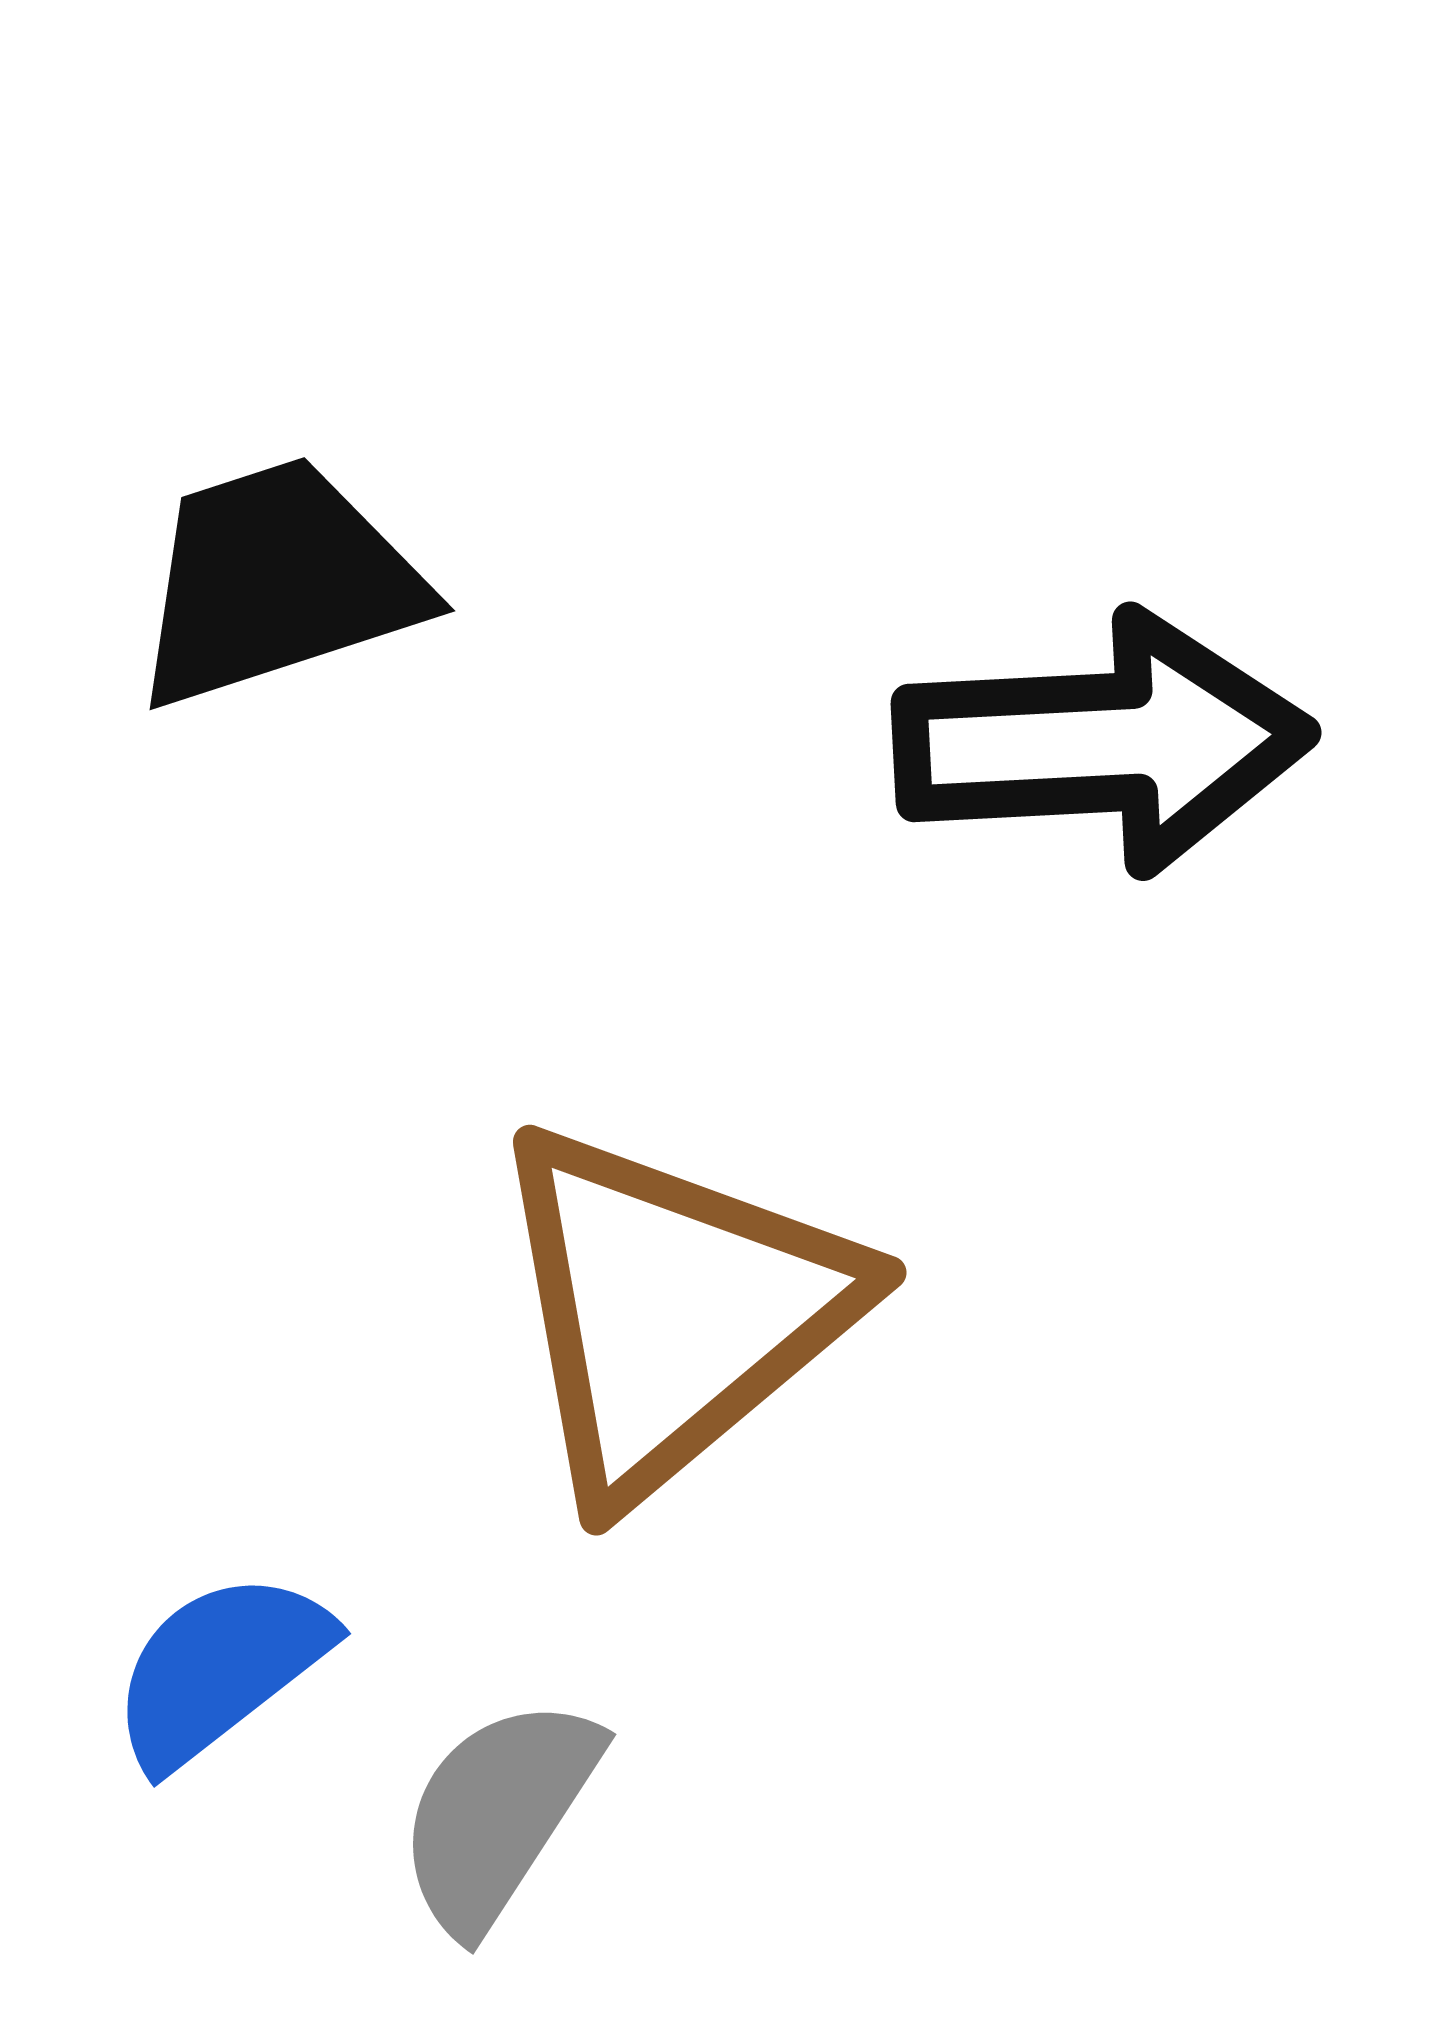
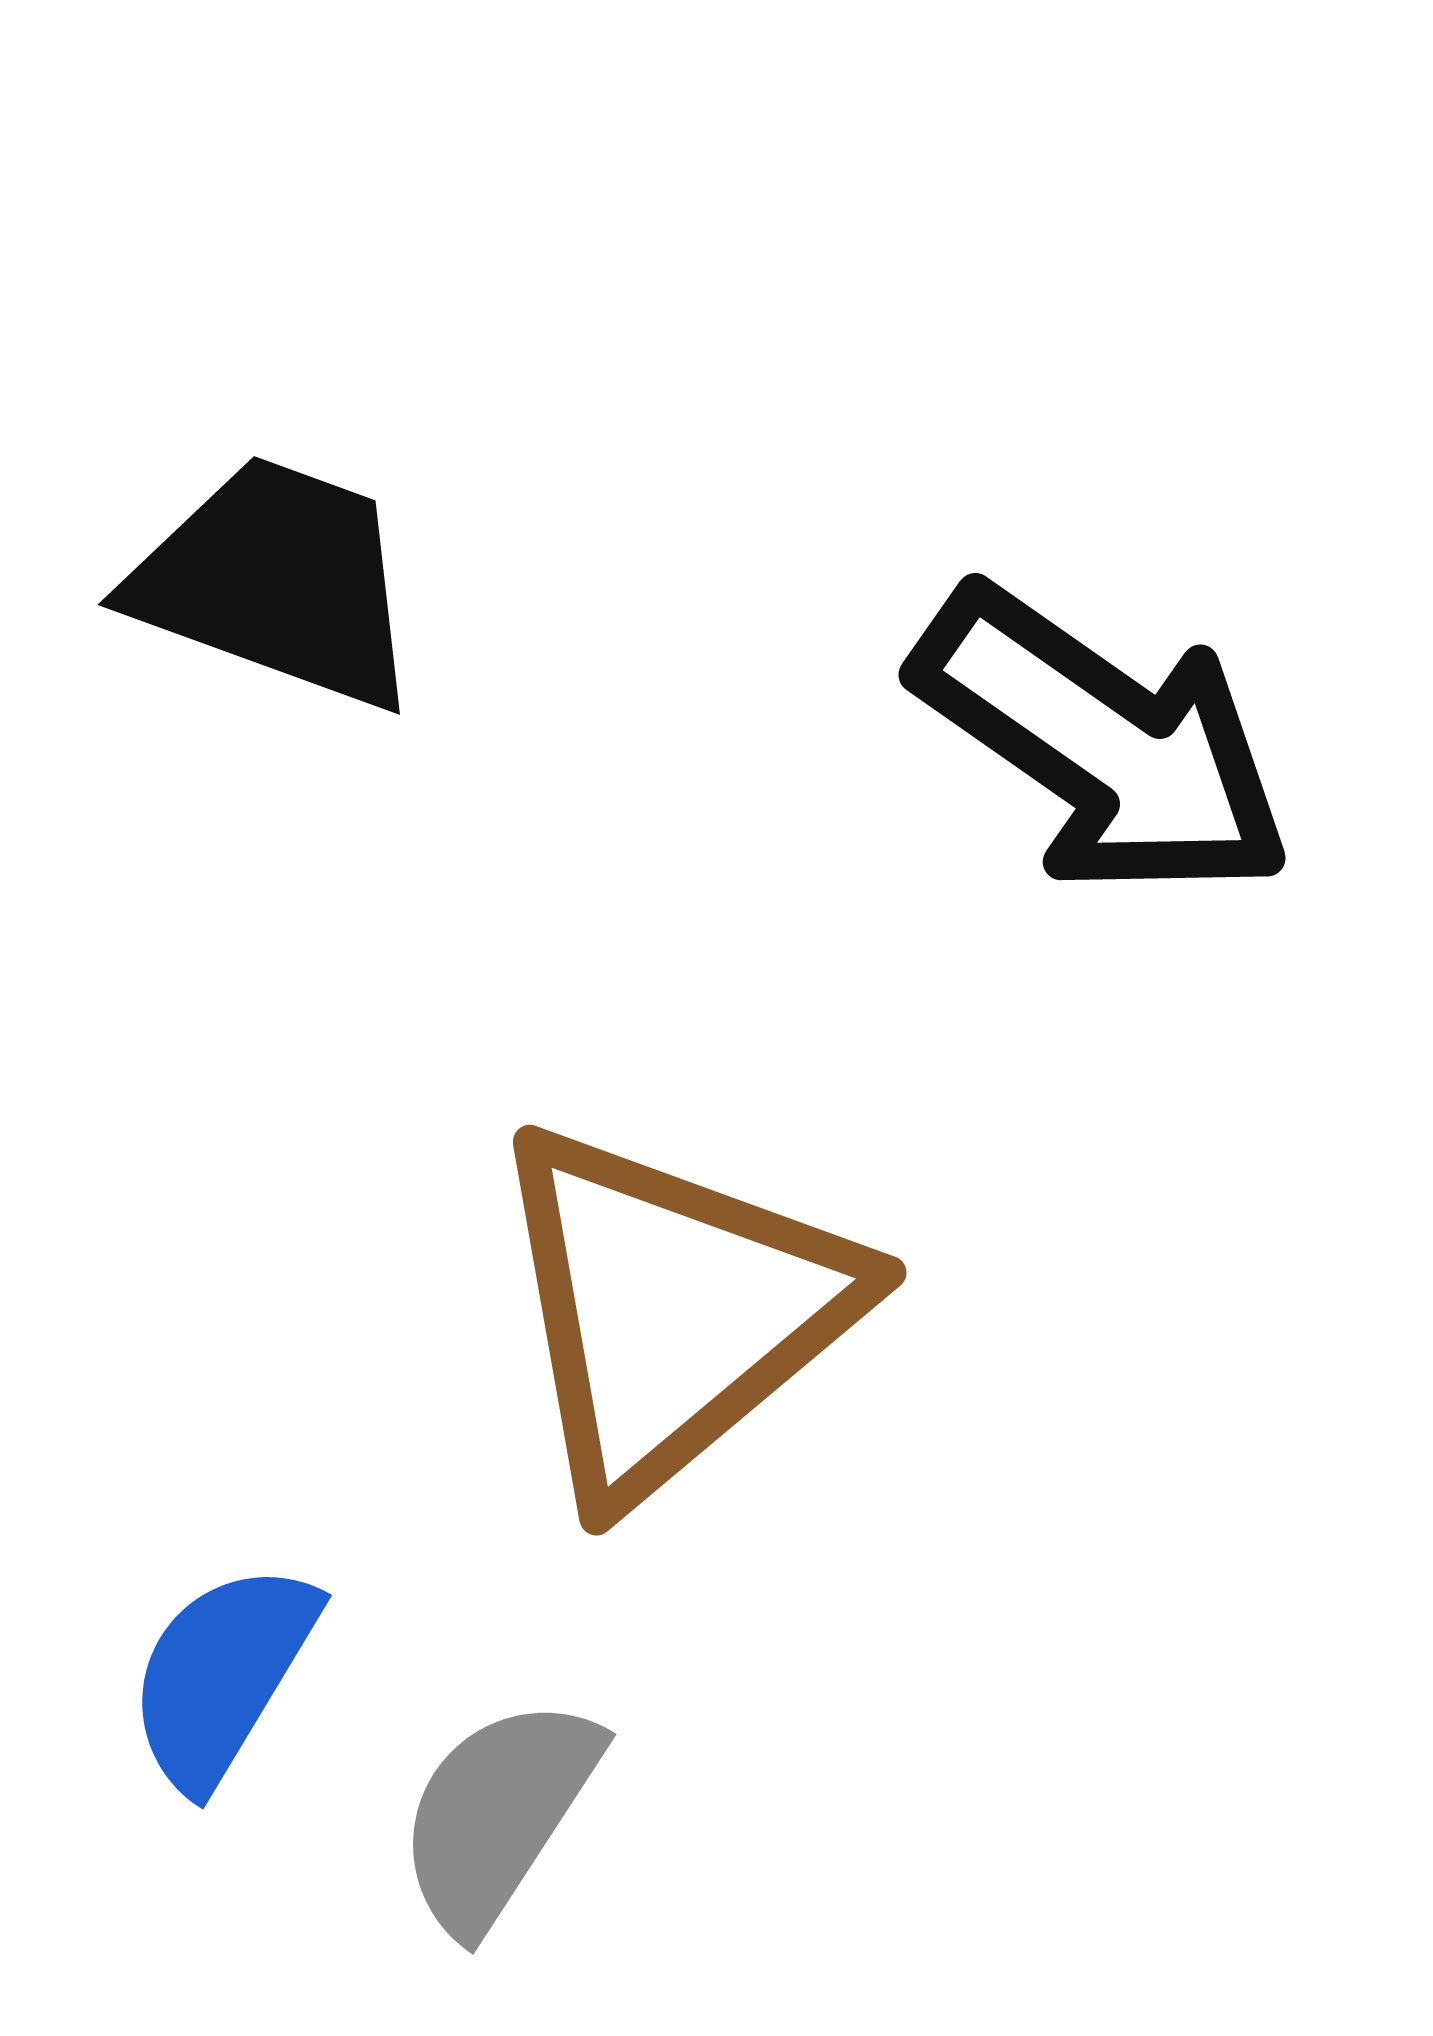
black trapezoid: rotated 38 degrees clockwise
black arrow: rotated 38 degrees clockwise
blue semicircle: moved 2 px right, 6 px down; rotated 21 degrees counterclockwise
